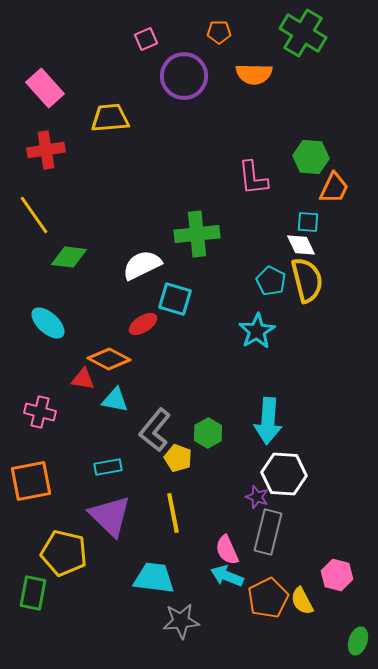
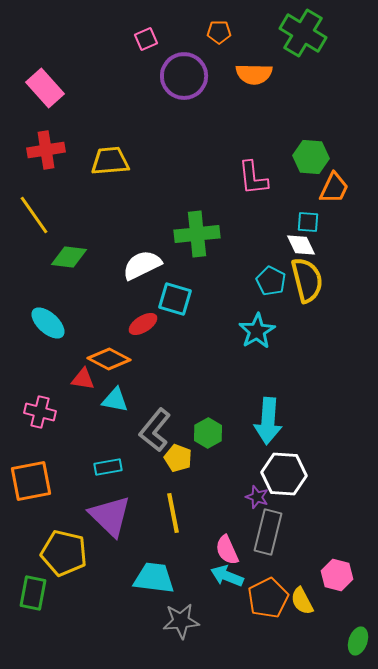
yellow trapezoid at (110, 118): moved 43 px down
